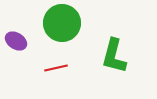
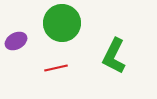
purple ellipse: rotated 60 degrees counterclockwise
green L-shape: rotated 12 degrees clockwise
